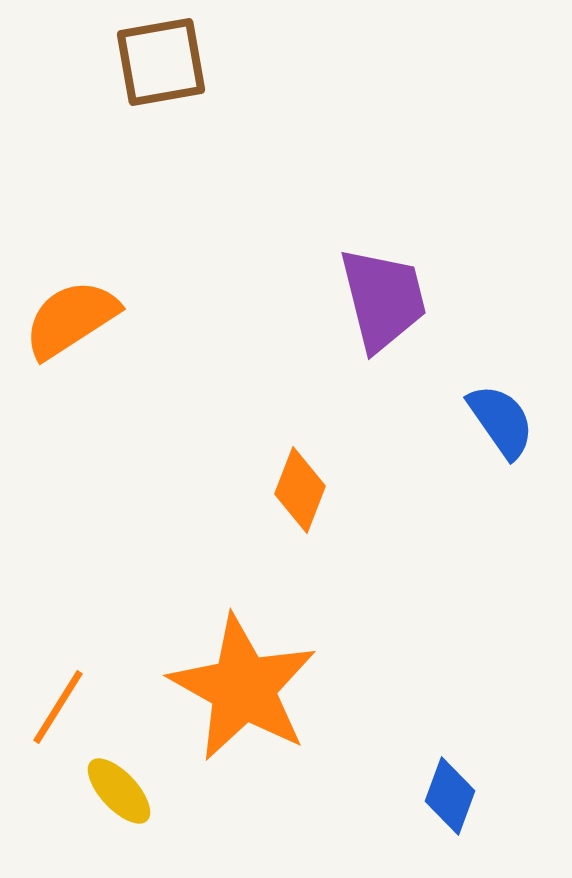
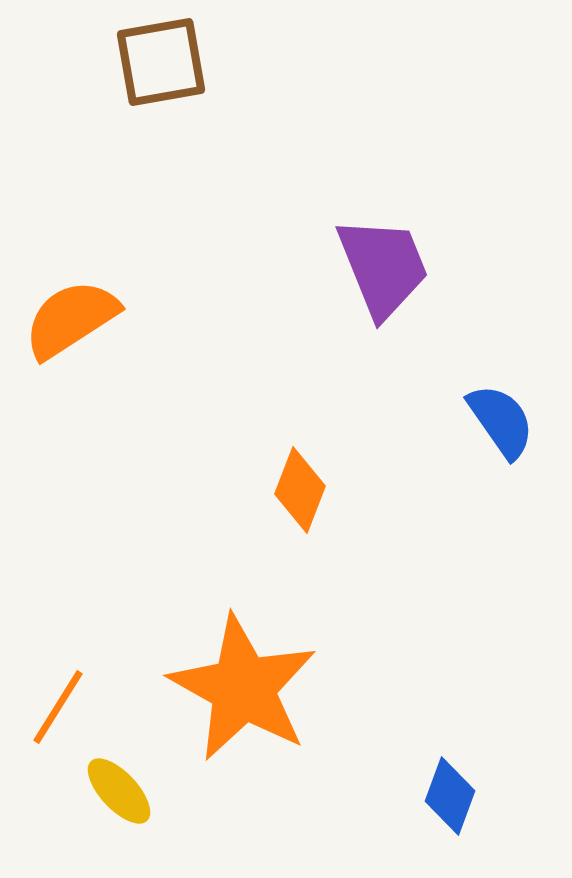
purple trapezoid: moved 32 px up; rotated 8 degrees counterclockwise
